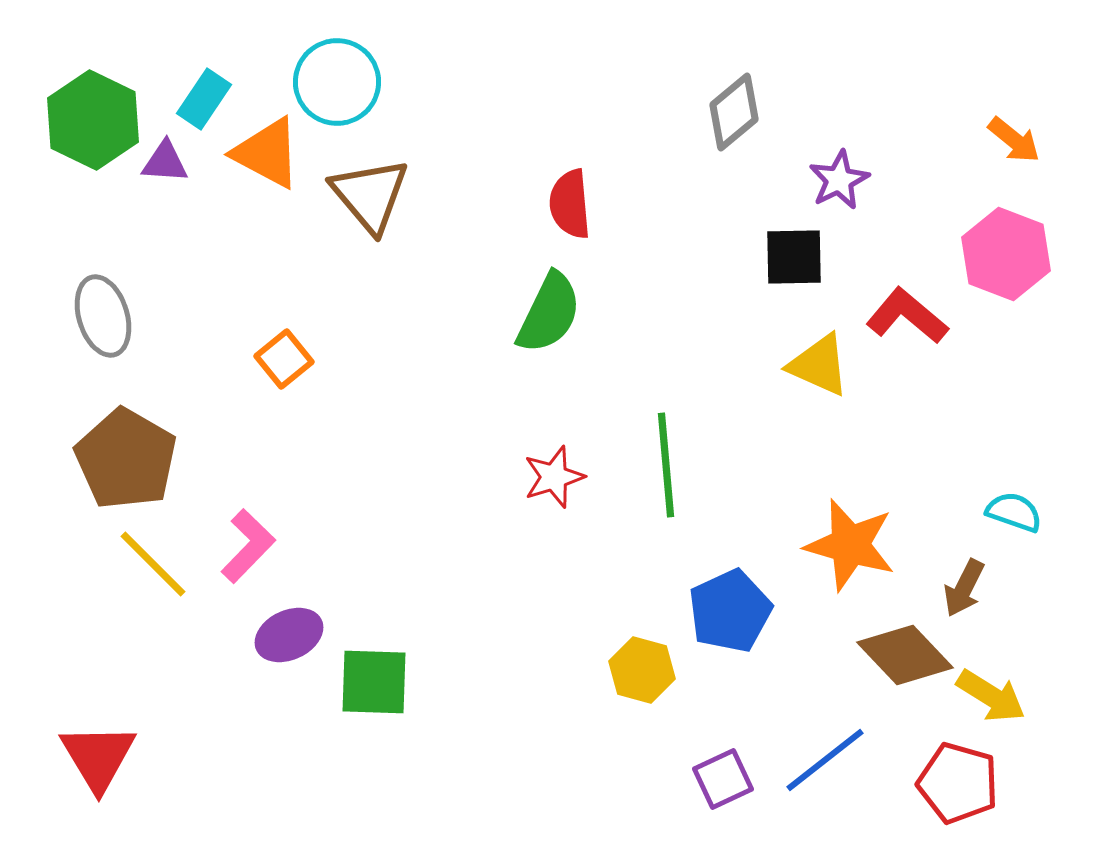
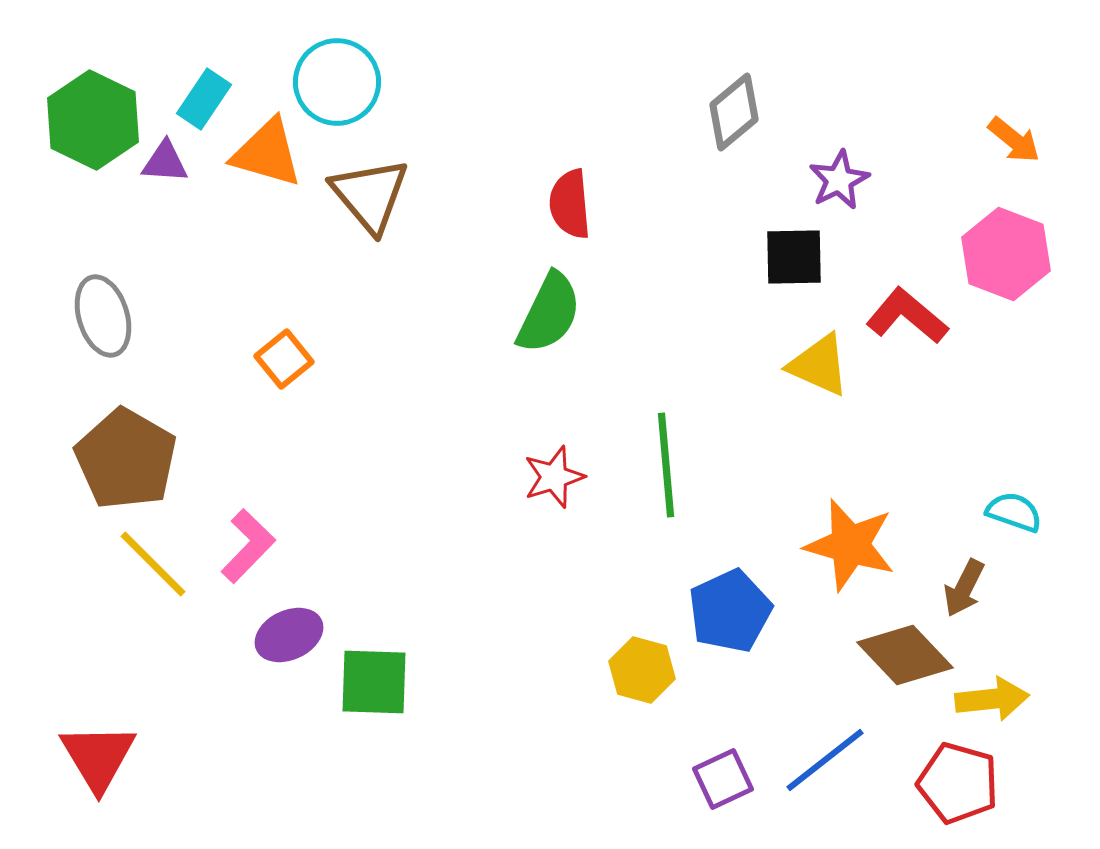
orange triangle: rotated 12 degrees counterclockwise
yellow arrow: moved 1 px right, 3 px down; rotated 38 degrees counterclockwise
